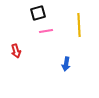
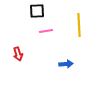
black square: moved 1 px left, 2 px up; rotated 14 degrees clockwise
red arrow: moved 2 px right, 3 px down
blue arrow: rotated 104 degrees counterclockwise
